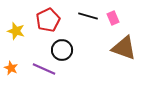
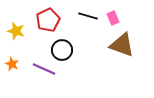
brown triangle: moved 2 px left, 3 px up
orange star: moved 1 px right, 4 px up
